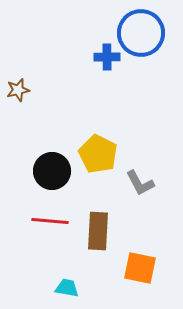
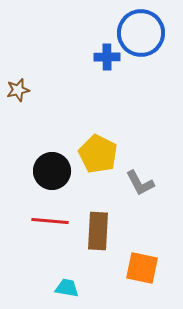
orange square: moved 2 px right
